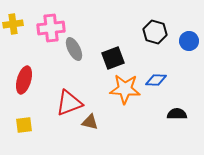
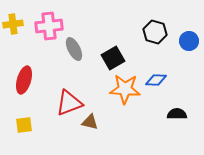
pink cross: moved 2 px left, 2 px up
black square: rotated 10 degrees counterclockwise
